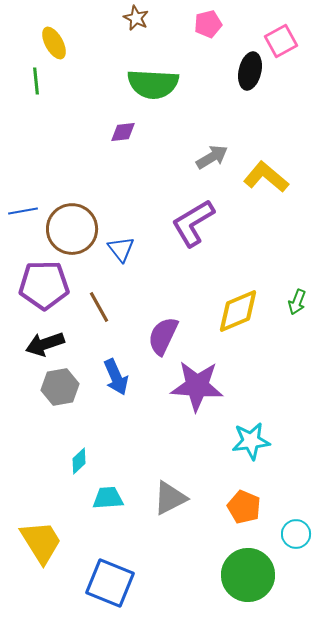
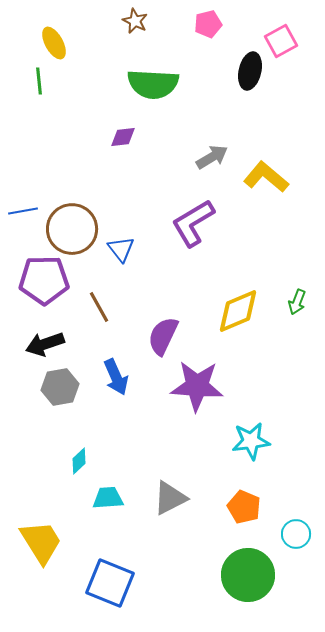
brown star: moved 1 px left, 3 px down
green line: moved 3 px right
purple diamond: moved 5 px down
purple pentagon: moved 5 px up
